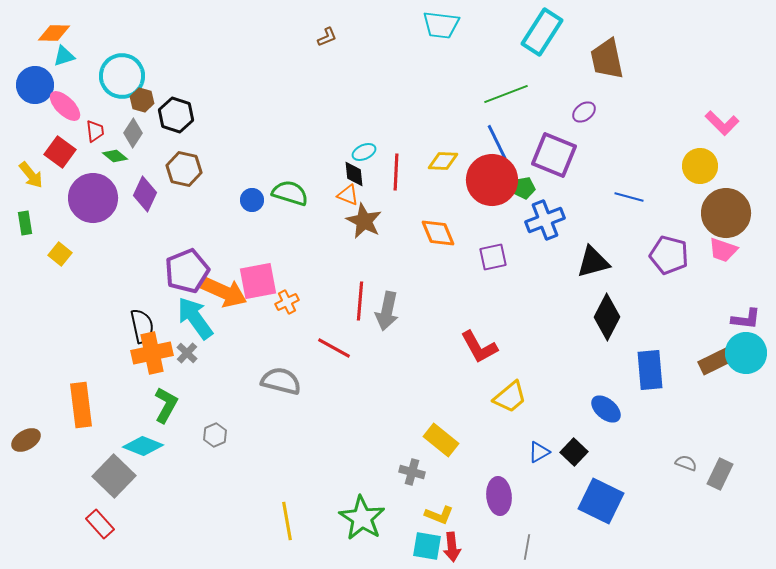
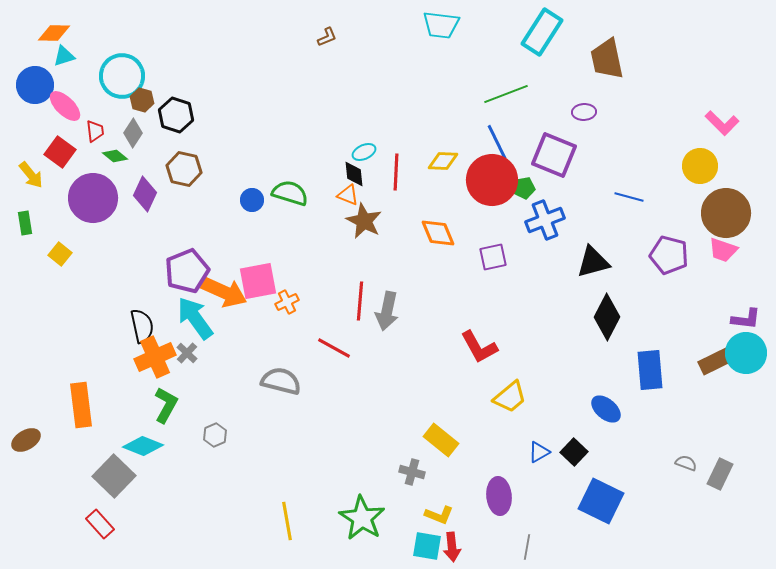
purple ellipse at (584, 112): rotated 35 degrees clockwise
orange cross at (152, 353): moved 3 px right, 4 px down; rotated 12 degrees counterclockwise
